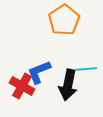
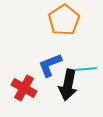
blue L-shape: moved 11 px right, 7 px up
red cross: moved 2 px right, 2 px down
